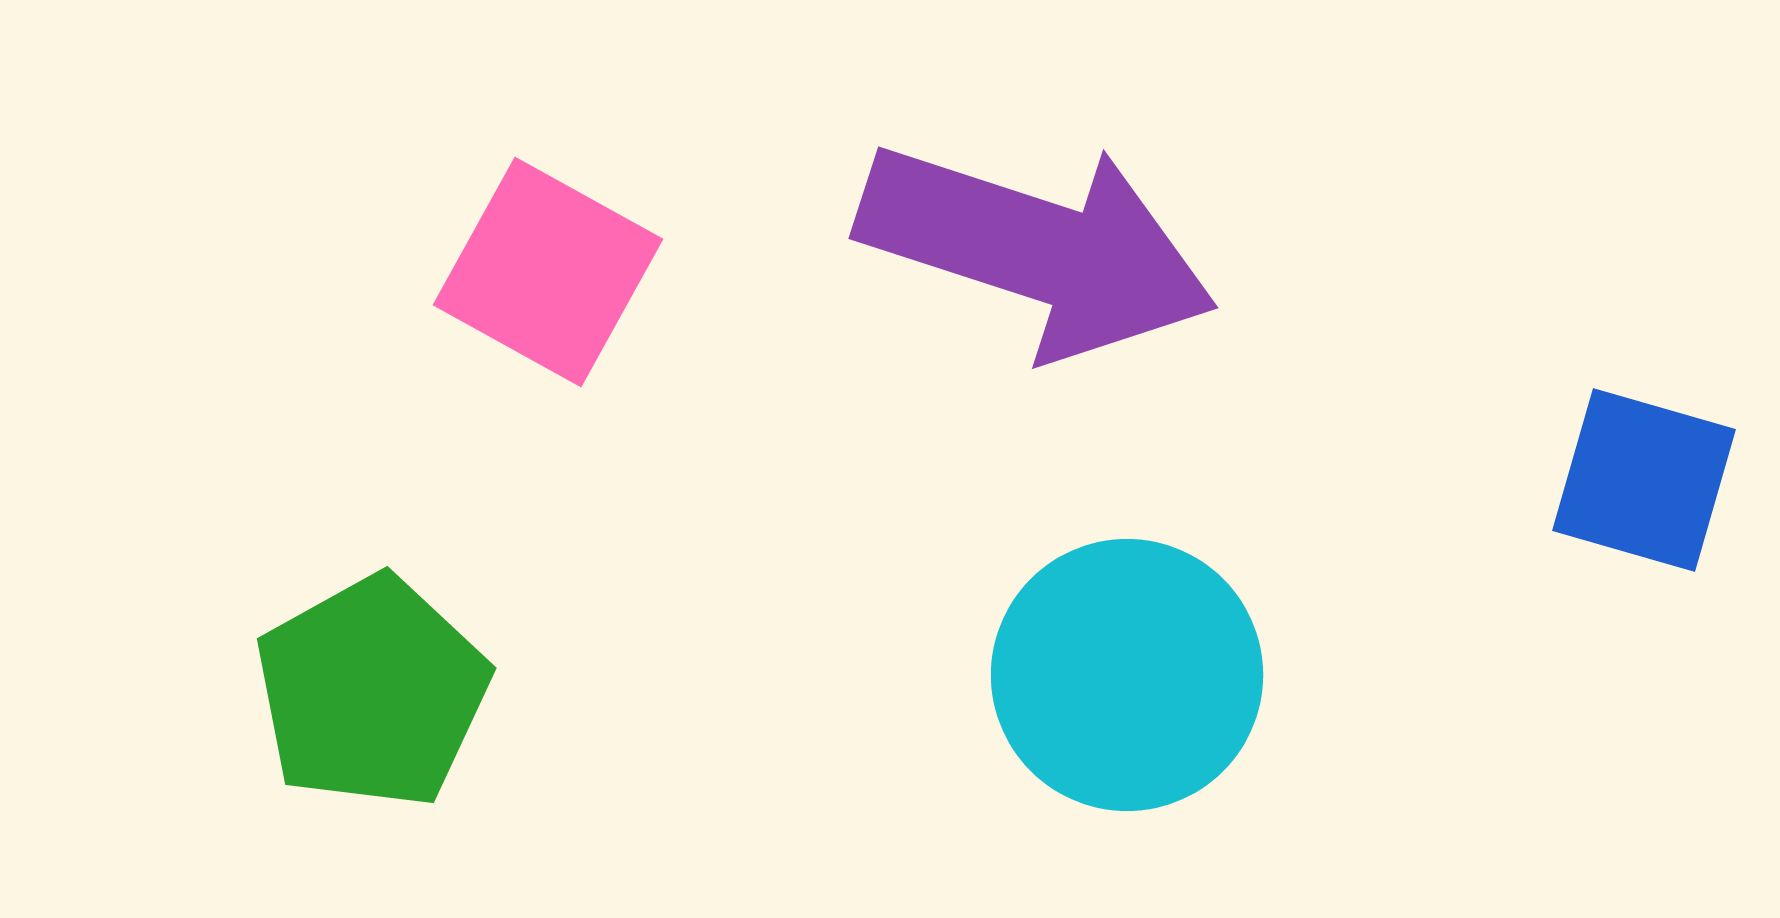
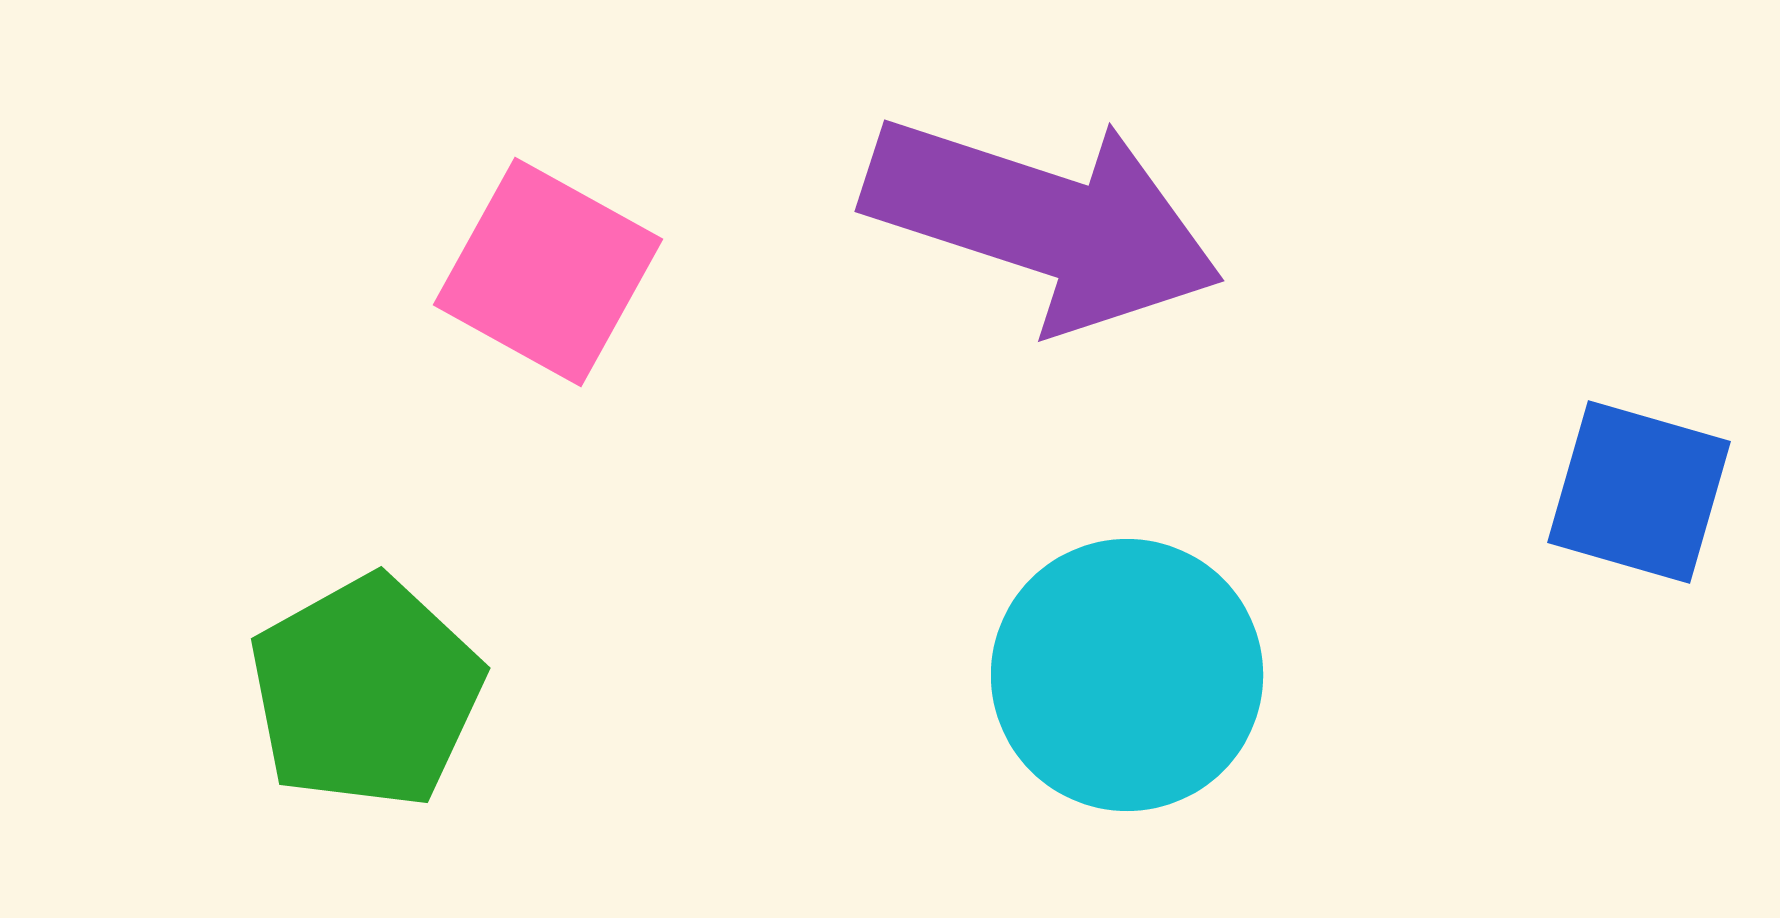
purple arrow: moved 6 px right, 27 px up
blue square: moved 5 px left, 12 px down
green pentagon: moved 6 px left
